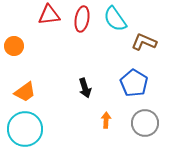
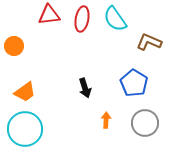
brown L-shape: moved 5 px right
